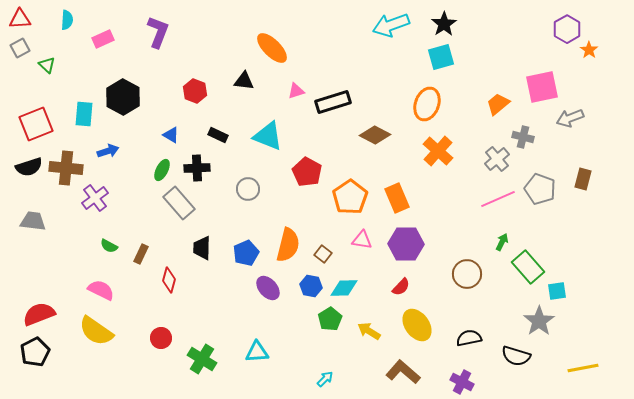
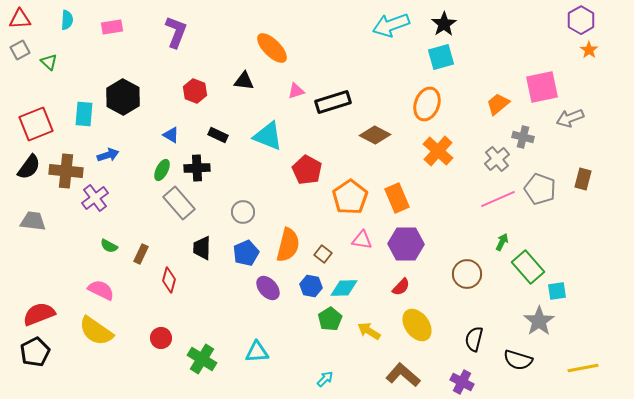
purple hexagon at (567, 29): moved 14 px right, 9 px up
purple L-shape at (158, 32): moved 18 px right
pink rectangle at (103, 39): moved 9 px right, 12 px up; rotated 15 degrees clockwise
gray square at (20, 48): moved 2 px down
green triangle at (47, 65): moved 2 px right, 3 px up
blue arrow at (108, 151): moved 4 px down
black semicircle at (29, 167): rotated 36 degrees counterclockwise
brown cross at (66, 168): moved 3 px down
red pentagon at (307, 172): moved 2 px up
gray circle at (248, 189): moved 5 px left, 23 px down
black semicircle at (469, 338): moved 5 px right, 1 px down; rotated 65 degrees counterclockwise
black semicircle at (516, 356): moved 2 px right, 4 px down
brown L-shape at (403, 372): moved 3 px down
